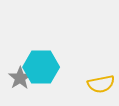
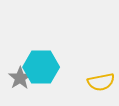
yellow semicircle: moved 2 px up
